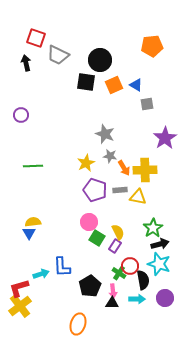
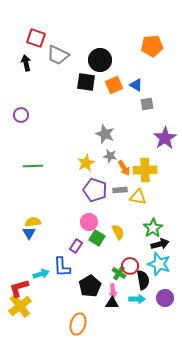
purple rectangle at (115, 246): moved 39 px left
